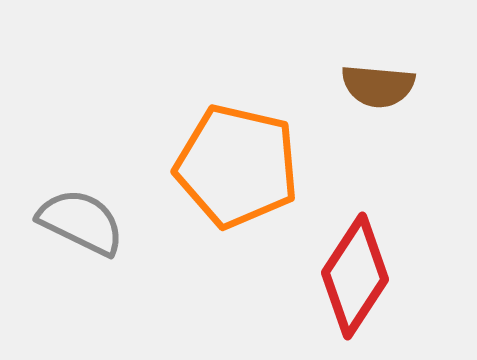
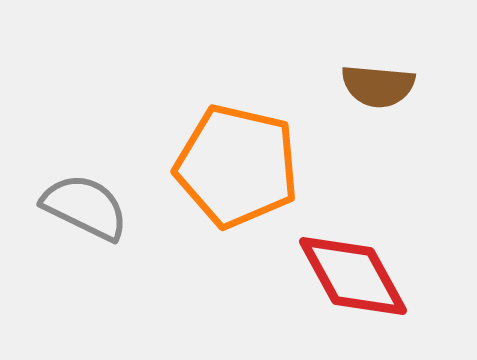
gray semicircle: moved 4 px right, 15 px up
red diamond: moved 2 px left; rotated 62 degrees counterclockwise
